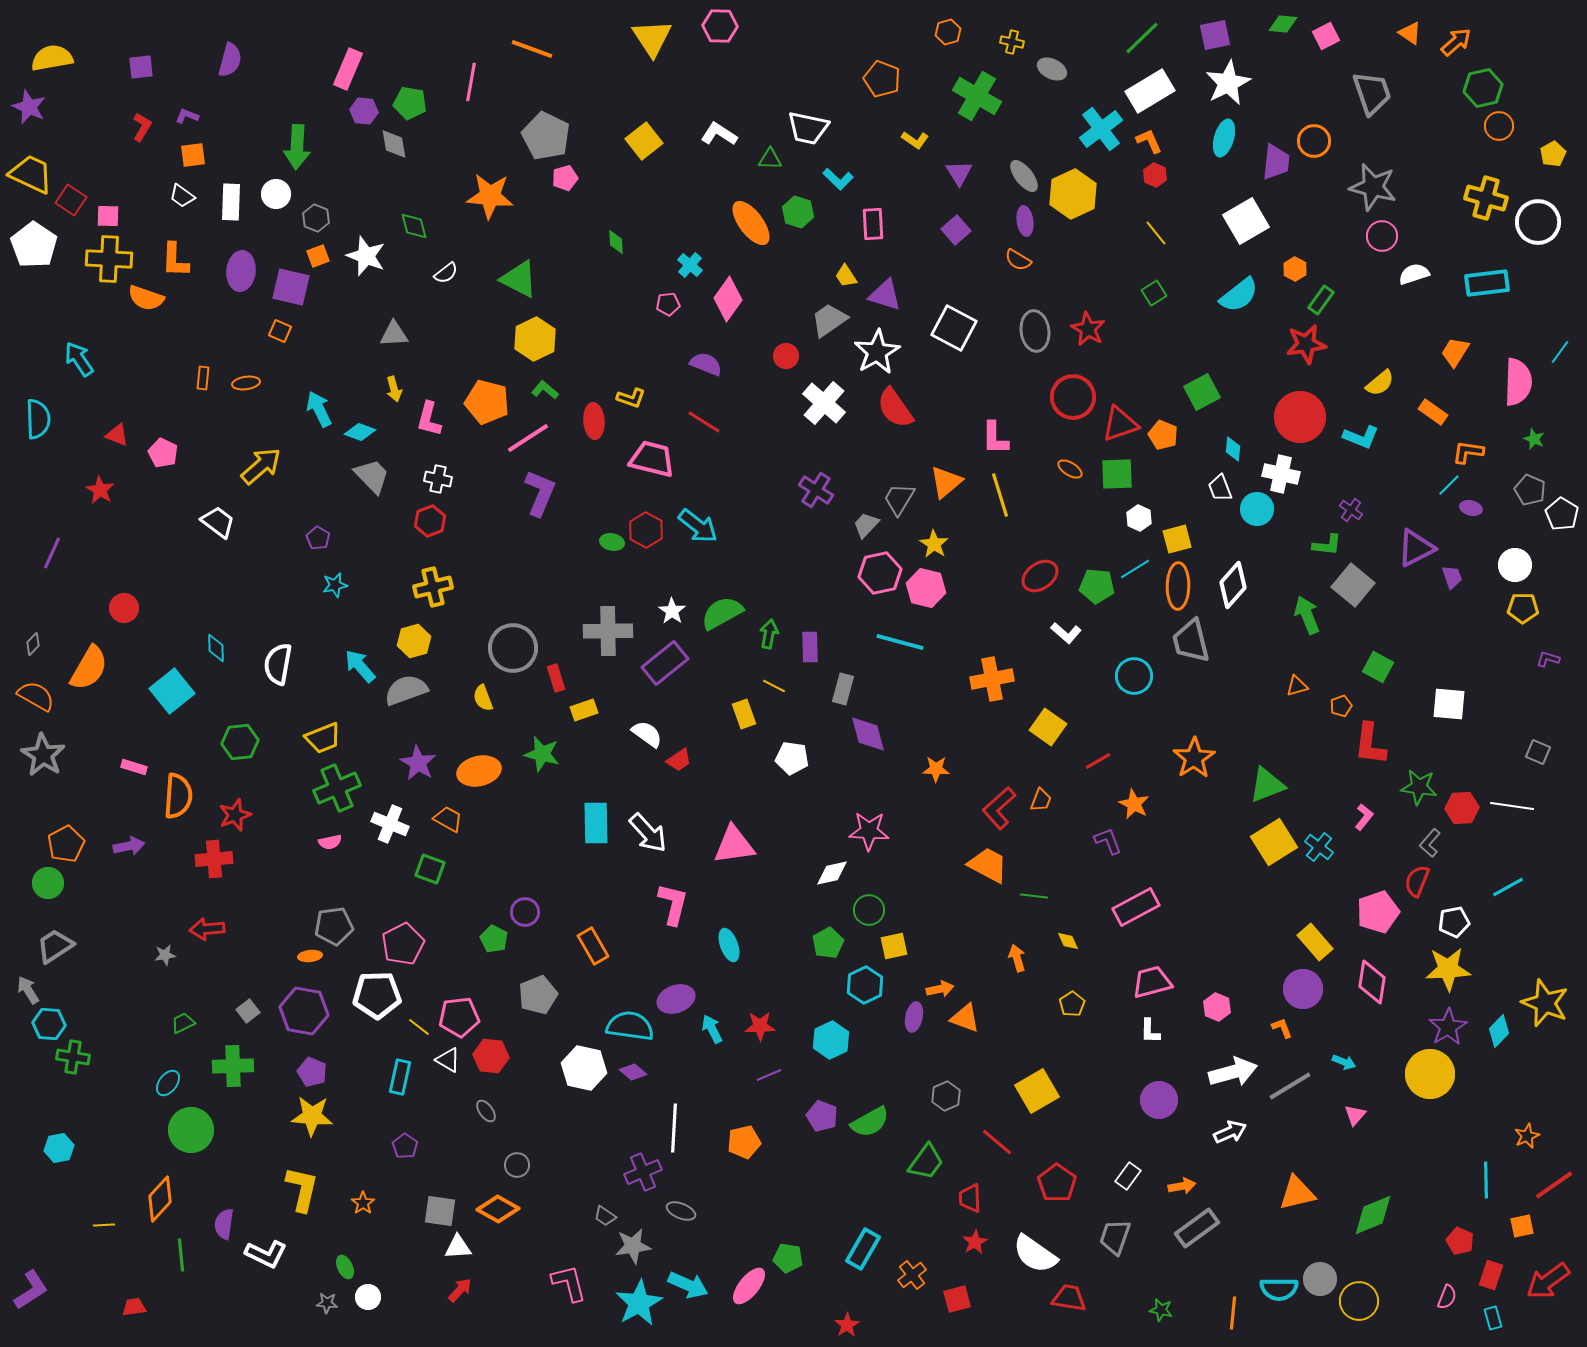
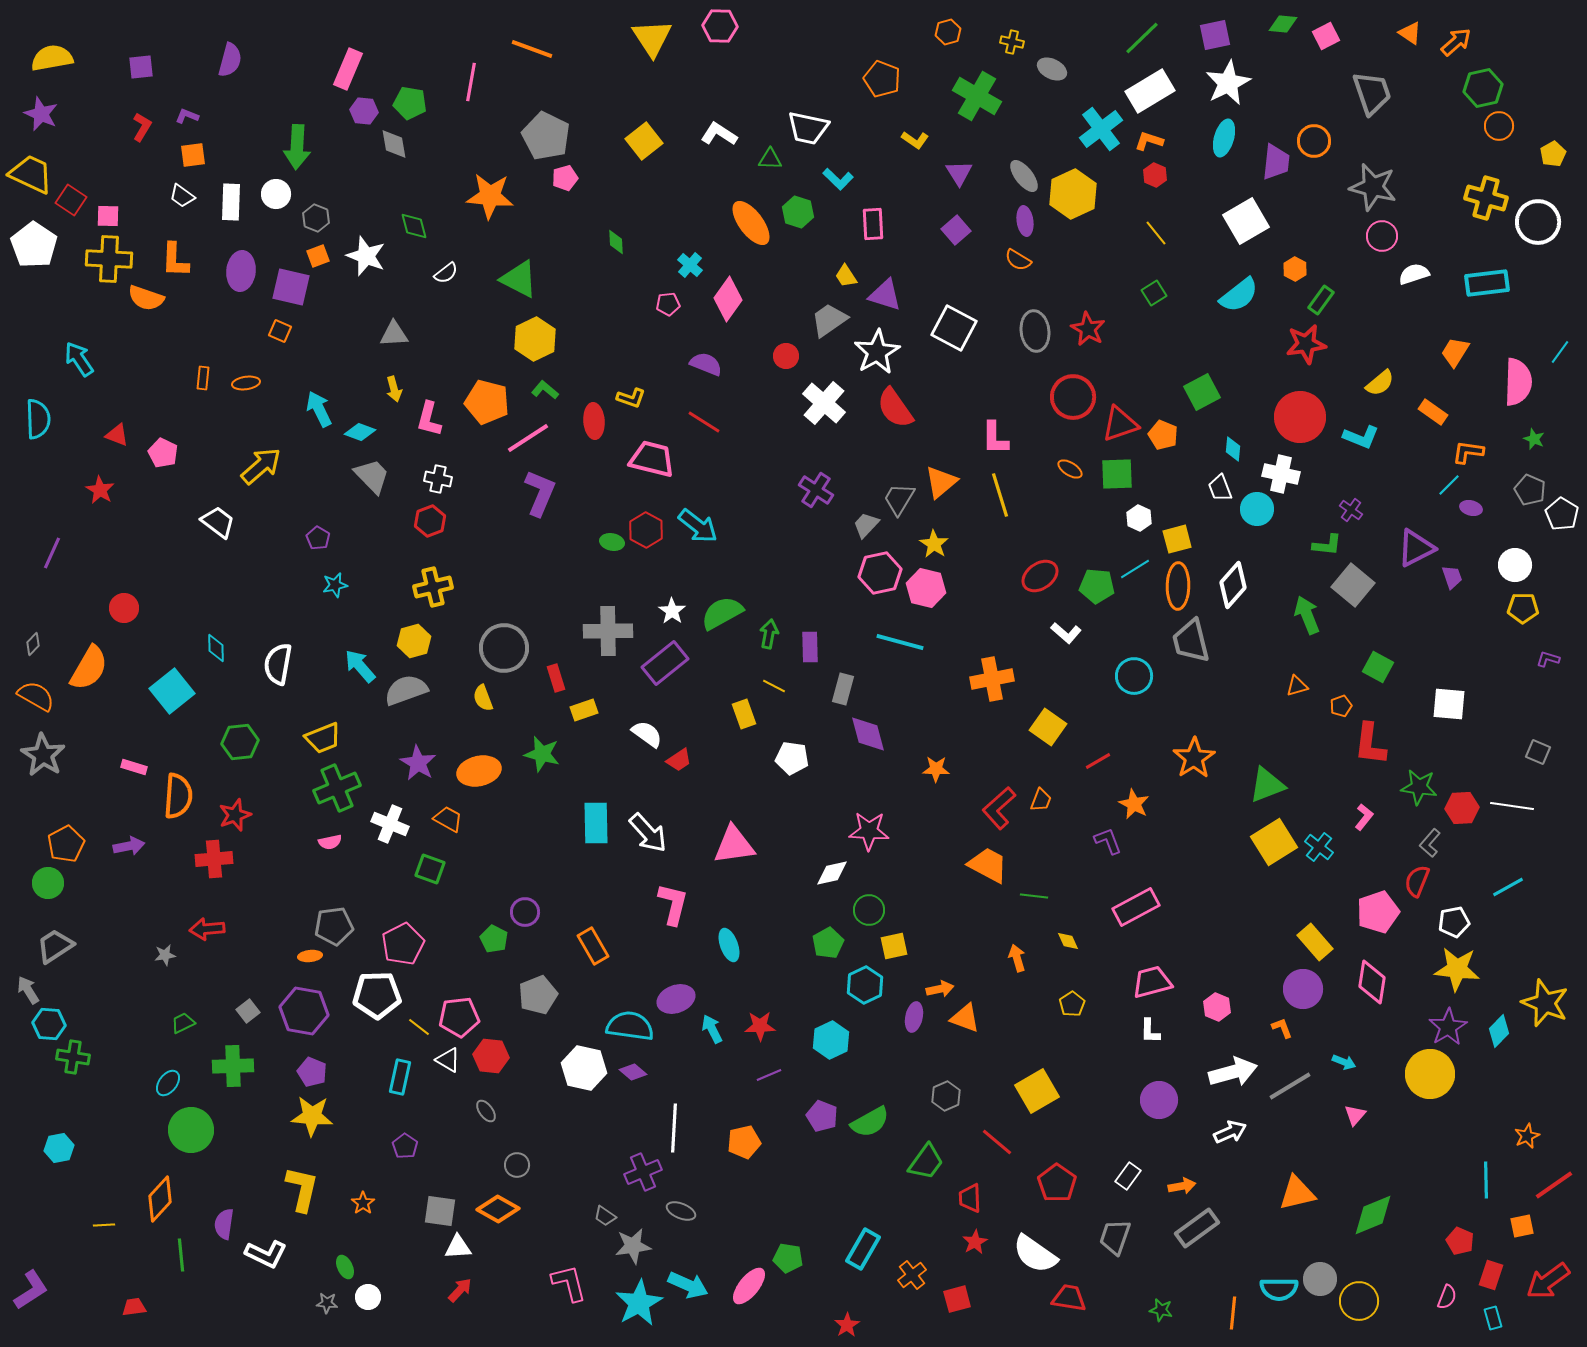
purple star at (29, 107): moved 12 px right, 7 px down
orange L-shape at (1149, 141): rotated 48 degrees counterclockwise
orange triangle at (946, 482): moved 5 px left
gray circle at (513, 648): moved 9 px left
yellow star at (1448, 969): moved 9 px right; rotated 9 degrees clockwise
